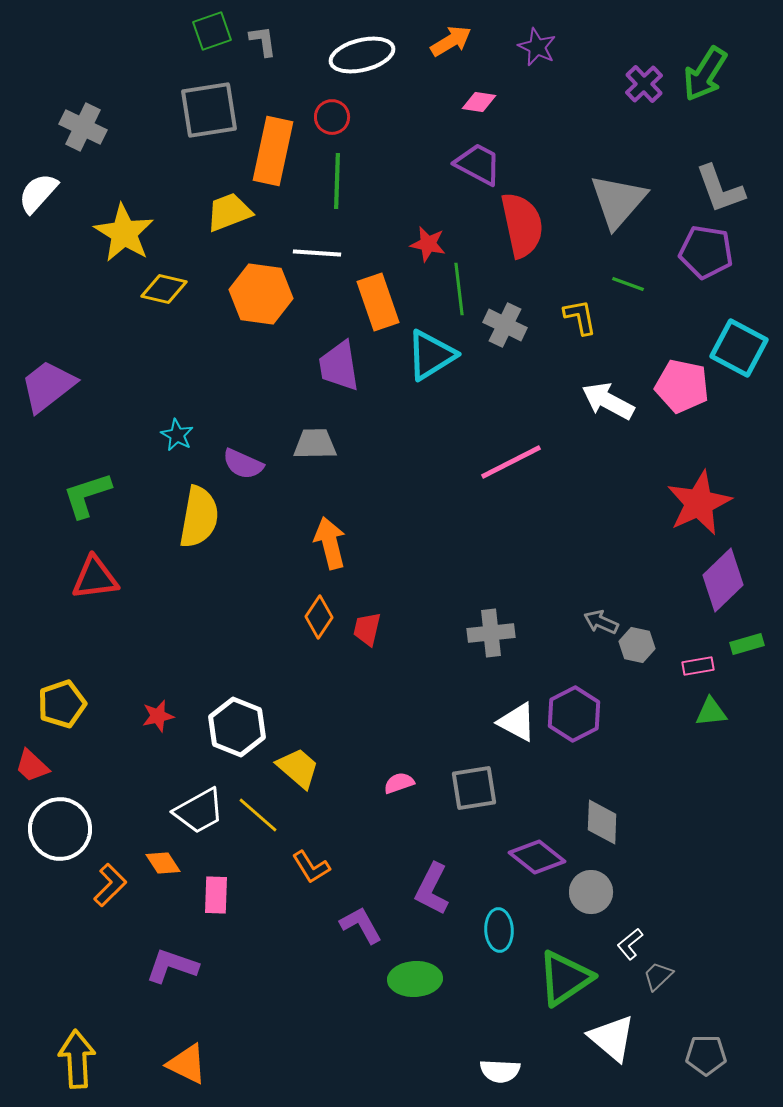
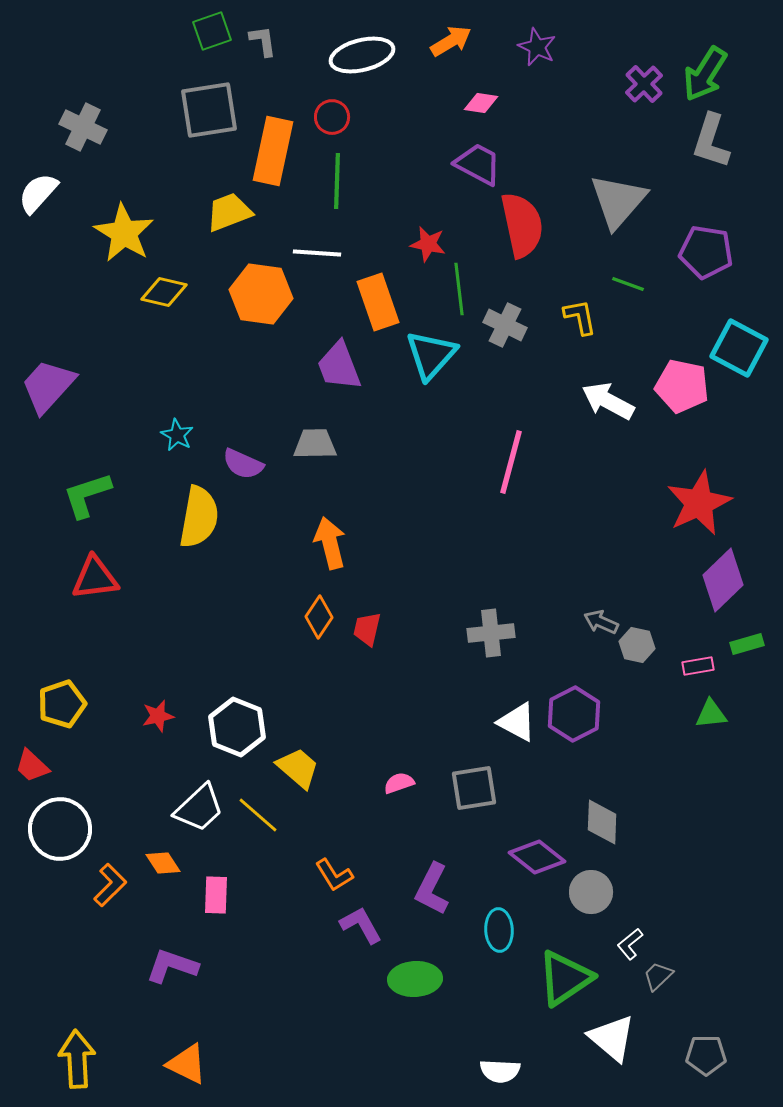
pink diamond at (479, 102): moved 2 px right, 1 px down
gray L-shape at (720, 189): moved 9 px left, 48 px up; rotated 38 degrees clockwise
yellow diamond at (164, 289): moved 3 px down
cyan triangle at (431, 355): rotated 16 degrees counterclockwise
purple trapezoid at (339, 366): rotated 12 degrees counterclockwise
purple trapezoid at (48, 386): rotated 10 degrees counterclockwise
pink line at (511, 462): rotated 48 degrees counterclockwise
green triangle at (711, 712): moved 2 px down
white trapezoid at (199, 811): moved 3 px up; rotated 14 degrees counterclockwise
orange L-shape at (311, 867): moved 23 px right, 8 px down
